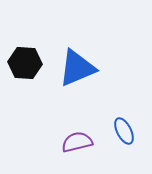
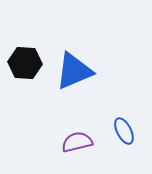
blue triangle: moved 3 px left, 3 px down
